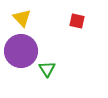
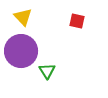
yellow triangle: moved 1 px right, 1 px up
green triangle: moved 2 px down
